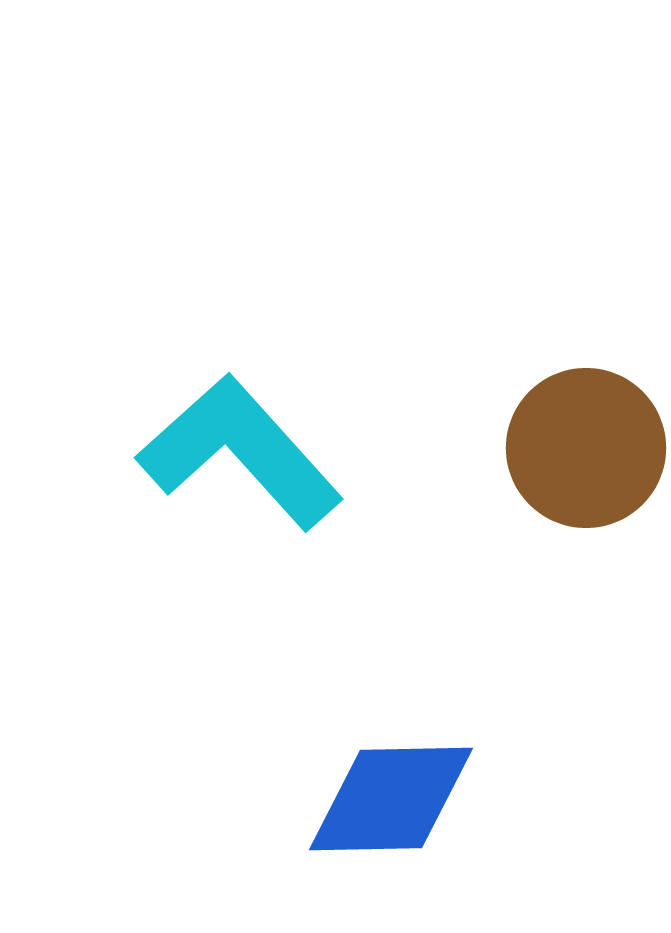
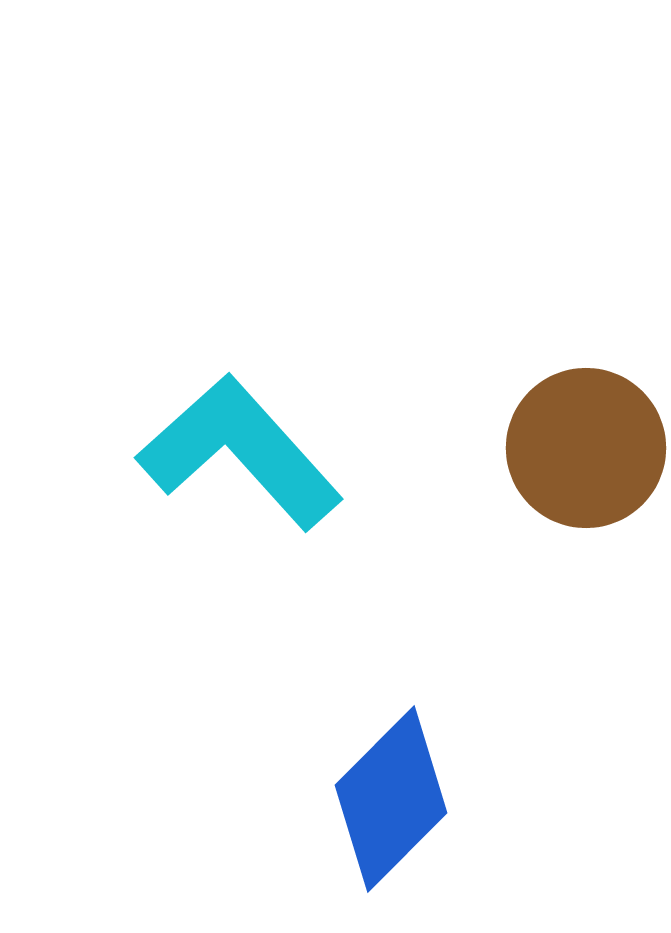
blue diamond: rotated 44 degrees counterclockwise
